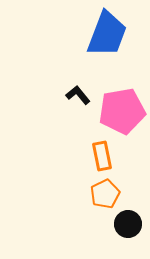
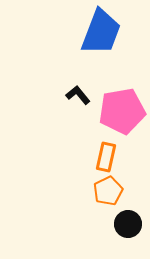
blue trapezoid: moved 6 px left, 2 px up
orange rectangle: moved 4 px right, 1 px down; rotated 24 degrees clockwise
orange pentagon: moved 3 px right, 3 px up
